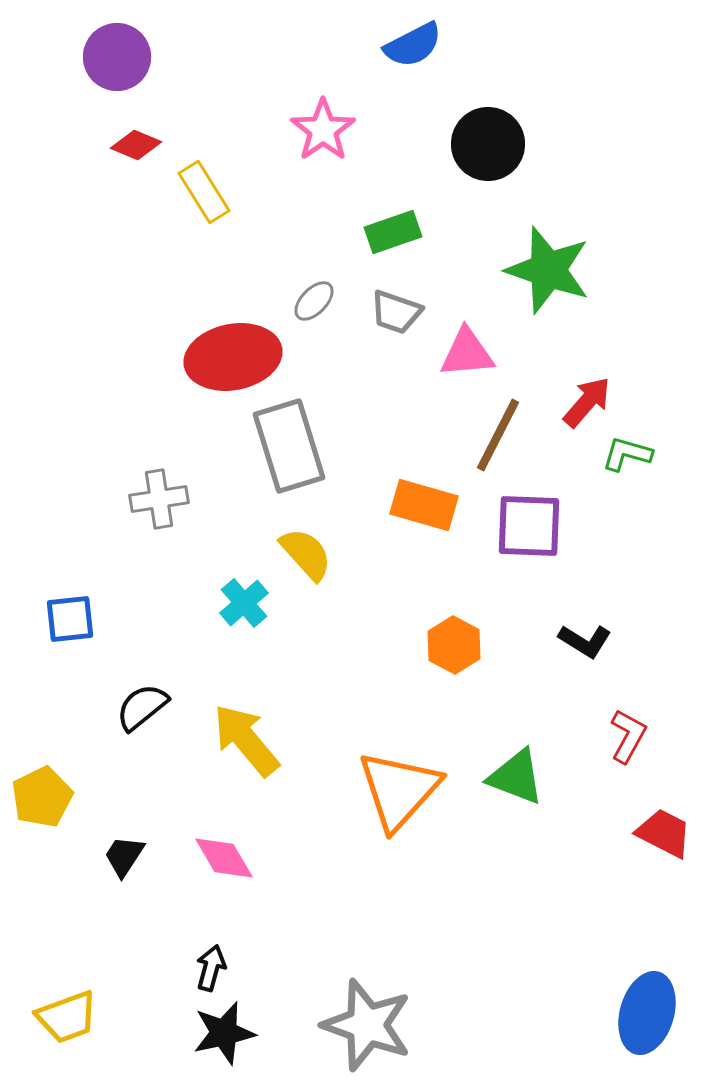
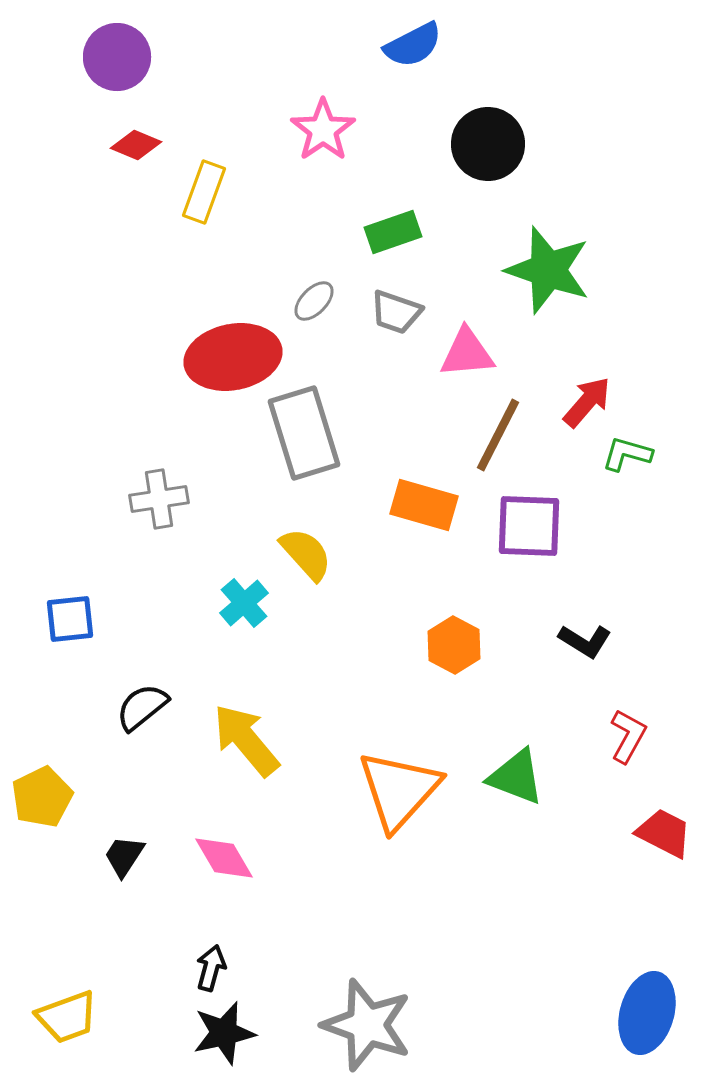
yellow rectangle: rotated 52 degrees clockwise
gray rectangle: moved 15 px right, 13 px up
